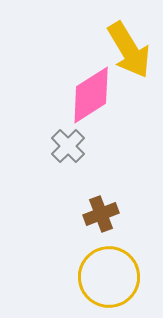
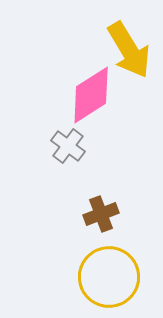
gray cross: rotated 8 degrees counterclockwise
